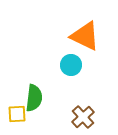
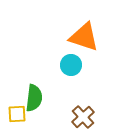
orange triangle: moved 1 px left, 1 px down; rotated 8 degrees counterclockwise
